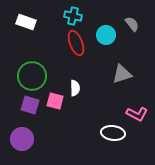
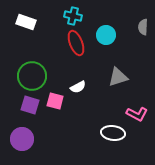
gray semicircle: moved 11 px right, 3 px down; rotated 140 degrees counterclockwise
gray triangle: moved 4 px left, 3 px down
white semicircle: moved 3 px right, 1 px up; rotated 63 degrees clockwise
